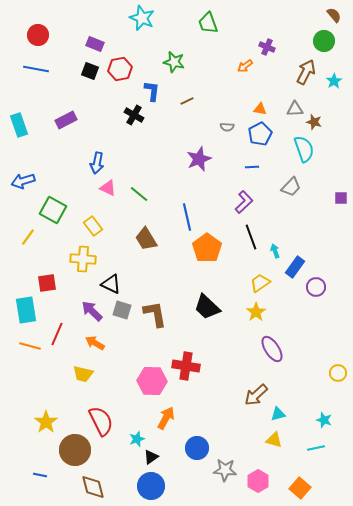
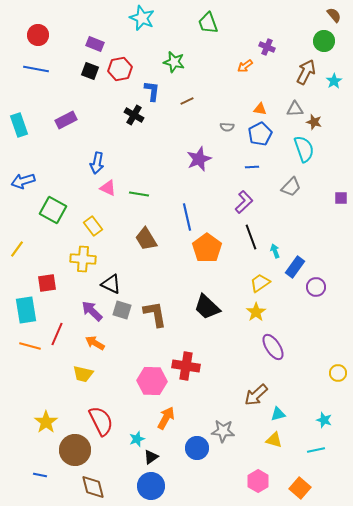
green line at (139, 194): rotated 30 degrees counterclockwise
yellow line at (28, 237): moved 11 px left, 12 px down
purple ellipse at (272, 349): moved 1 px right, 2 px up
cyan line at (316, 448): moved 2 px down
gray star at (225, 470): moved 2 px left, 39 px up
